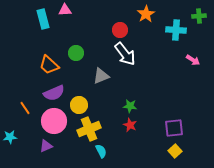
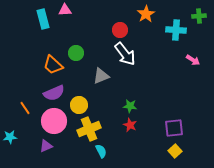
orange trapezoid: moved 4 px right
